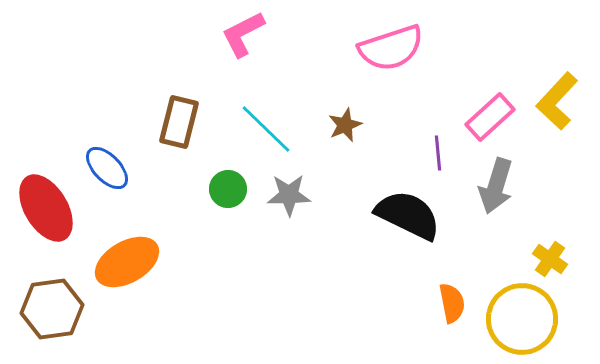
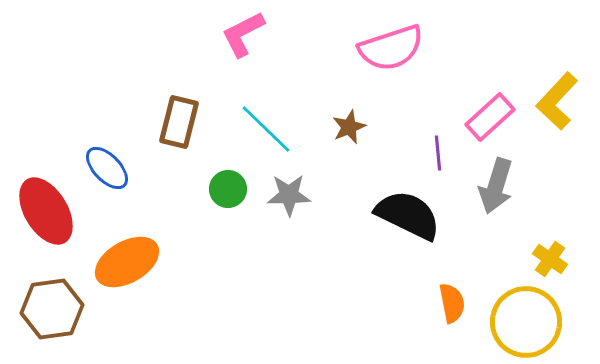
brown star: moved 4 px right, 2 px down
red ellipse: moved 3 px down
yellow circle: moved 4 px right, 3 px down
